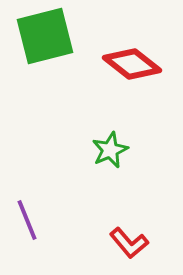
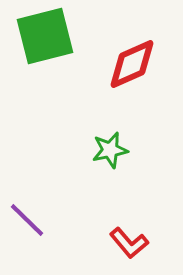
red diamond: rotated 62 degrees counterclockwise
green star: rotated 12 degrees clockwise
purple line: rotated 24 degrees counterclockwise
